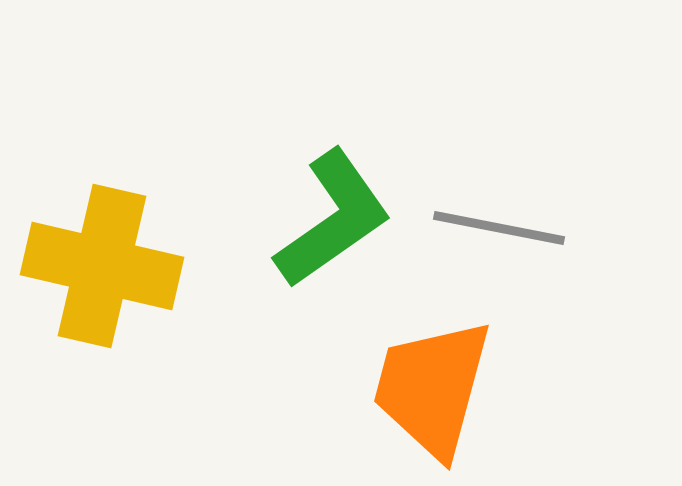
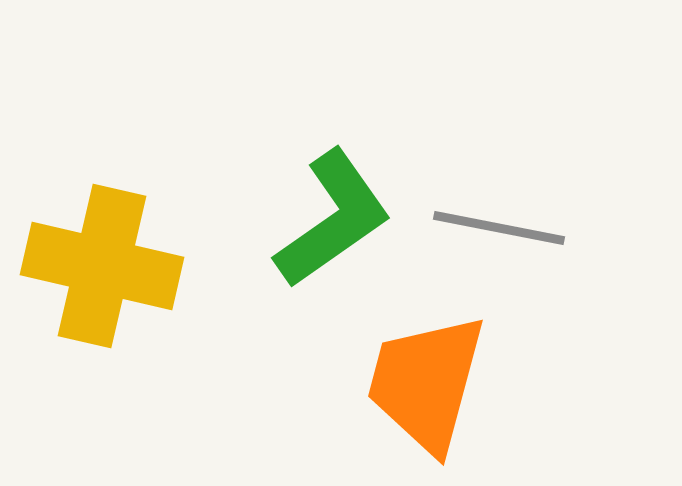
orange trapezoid: moved 6 px left, 5 px up
